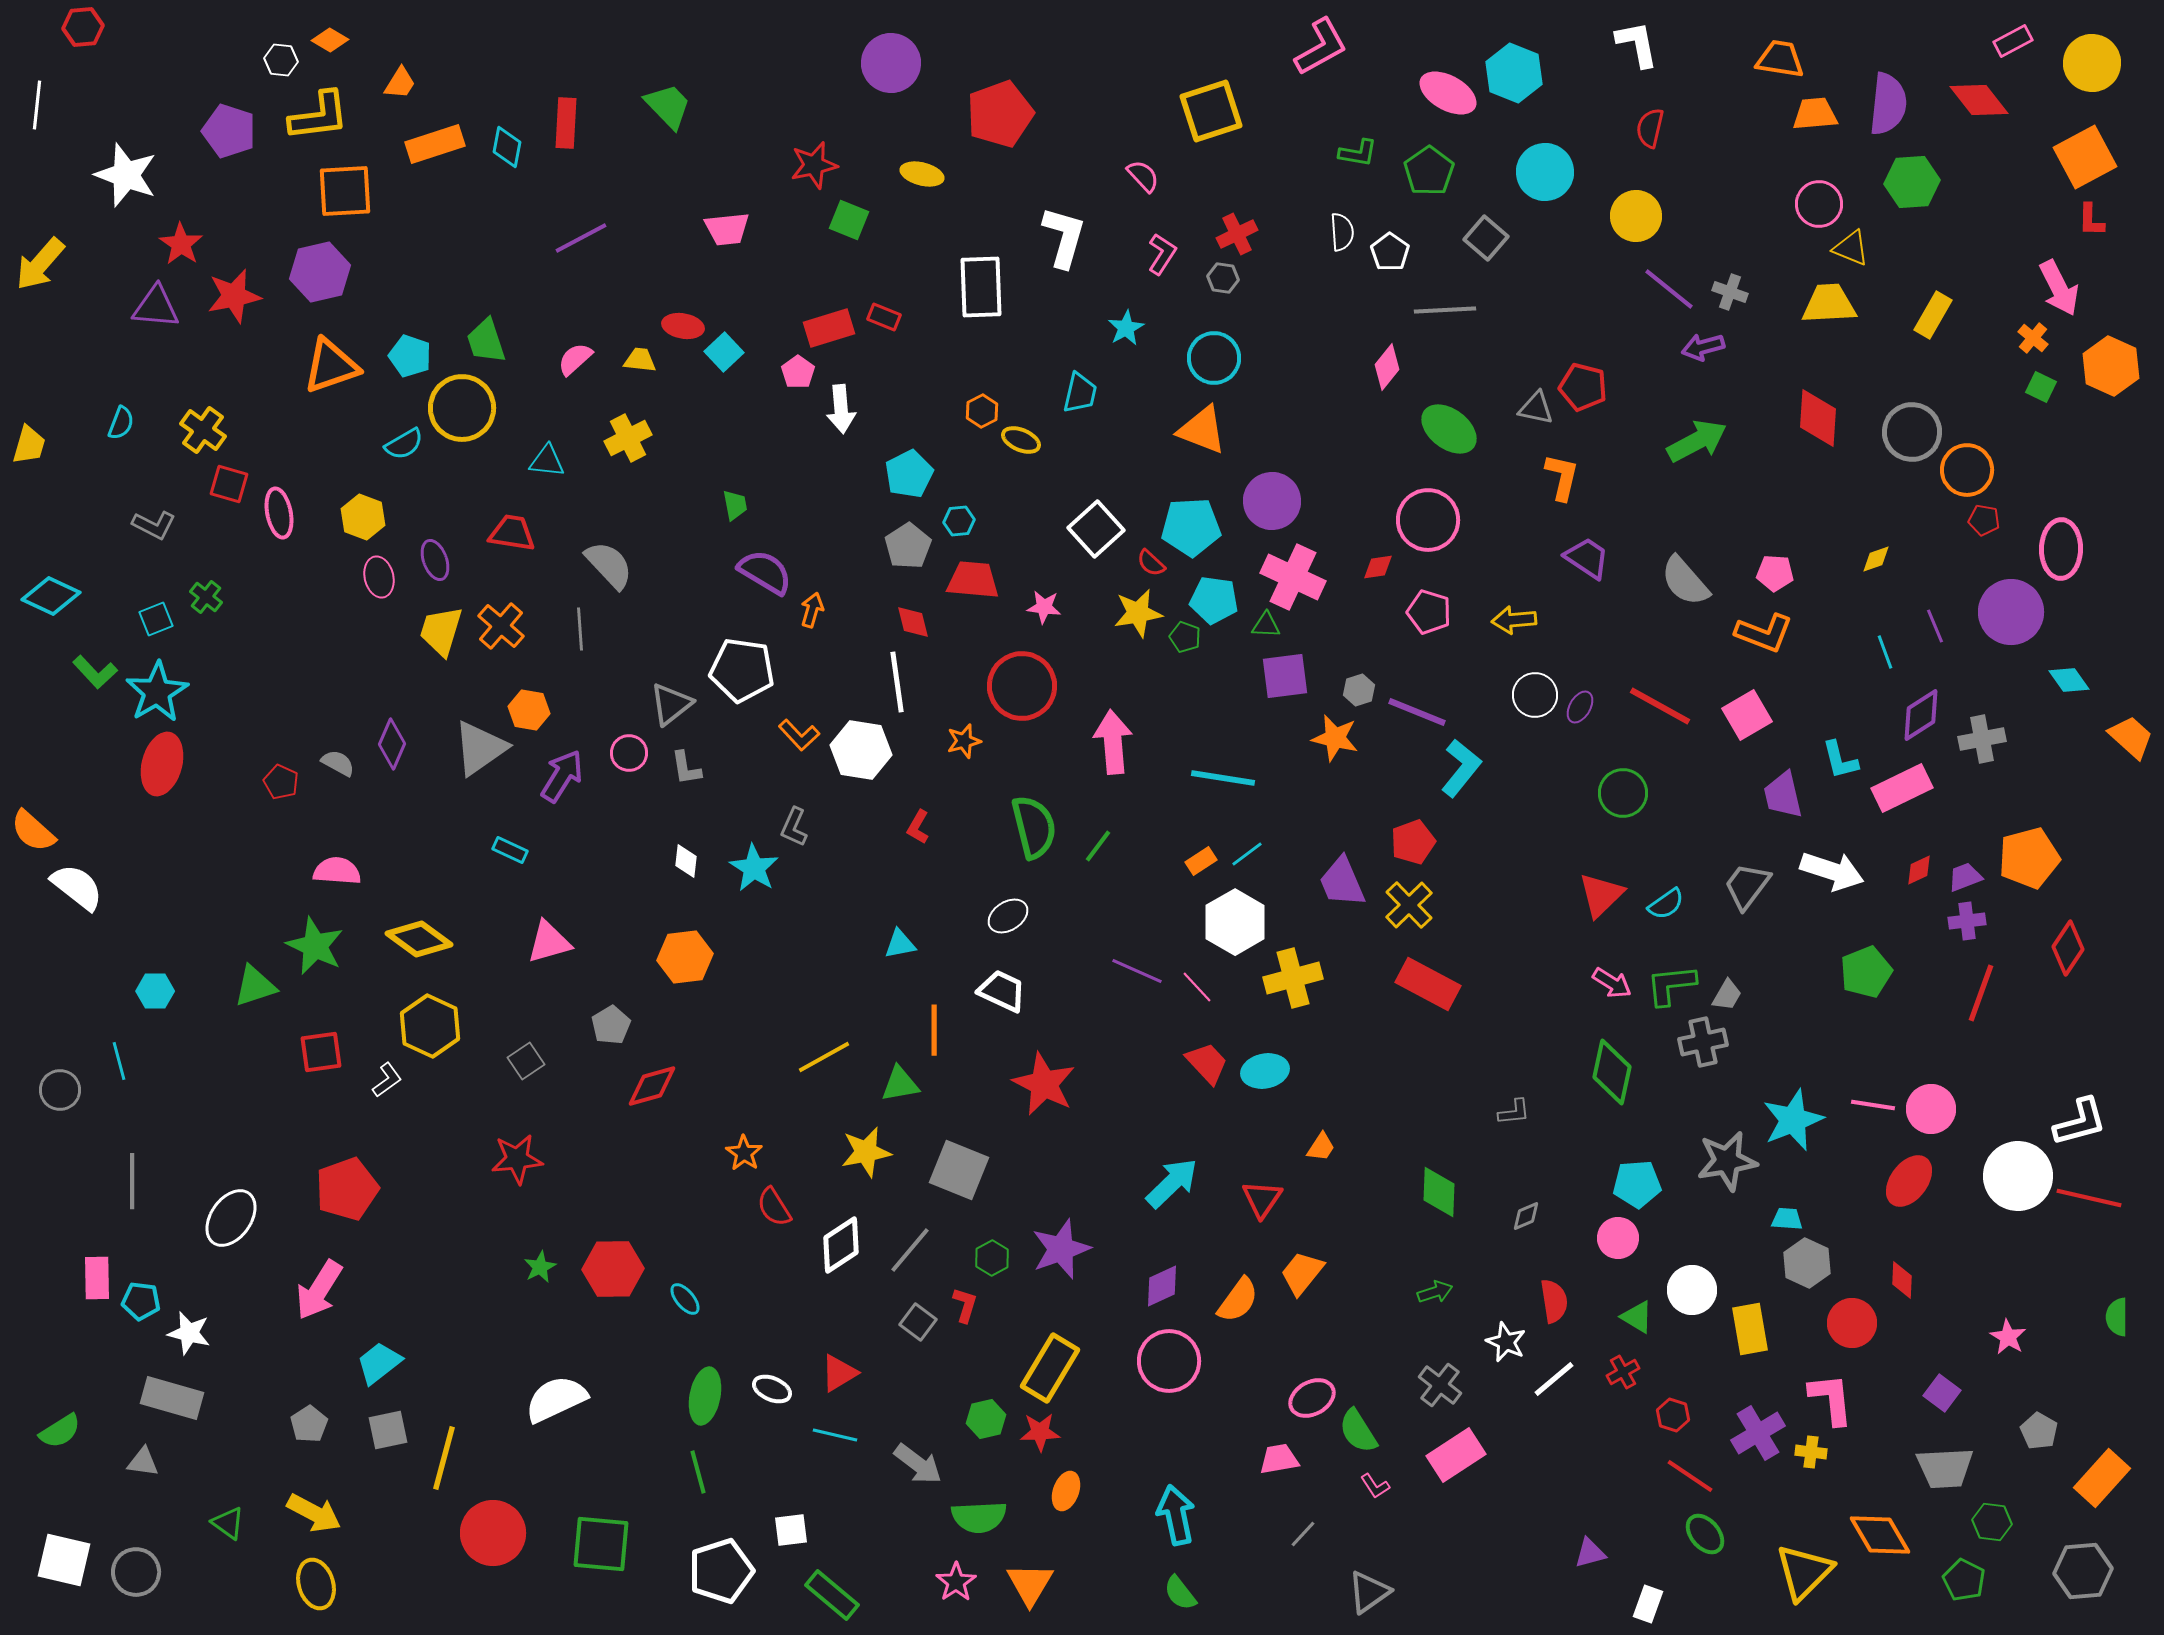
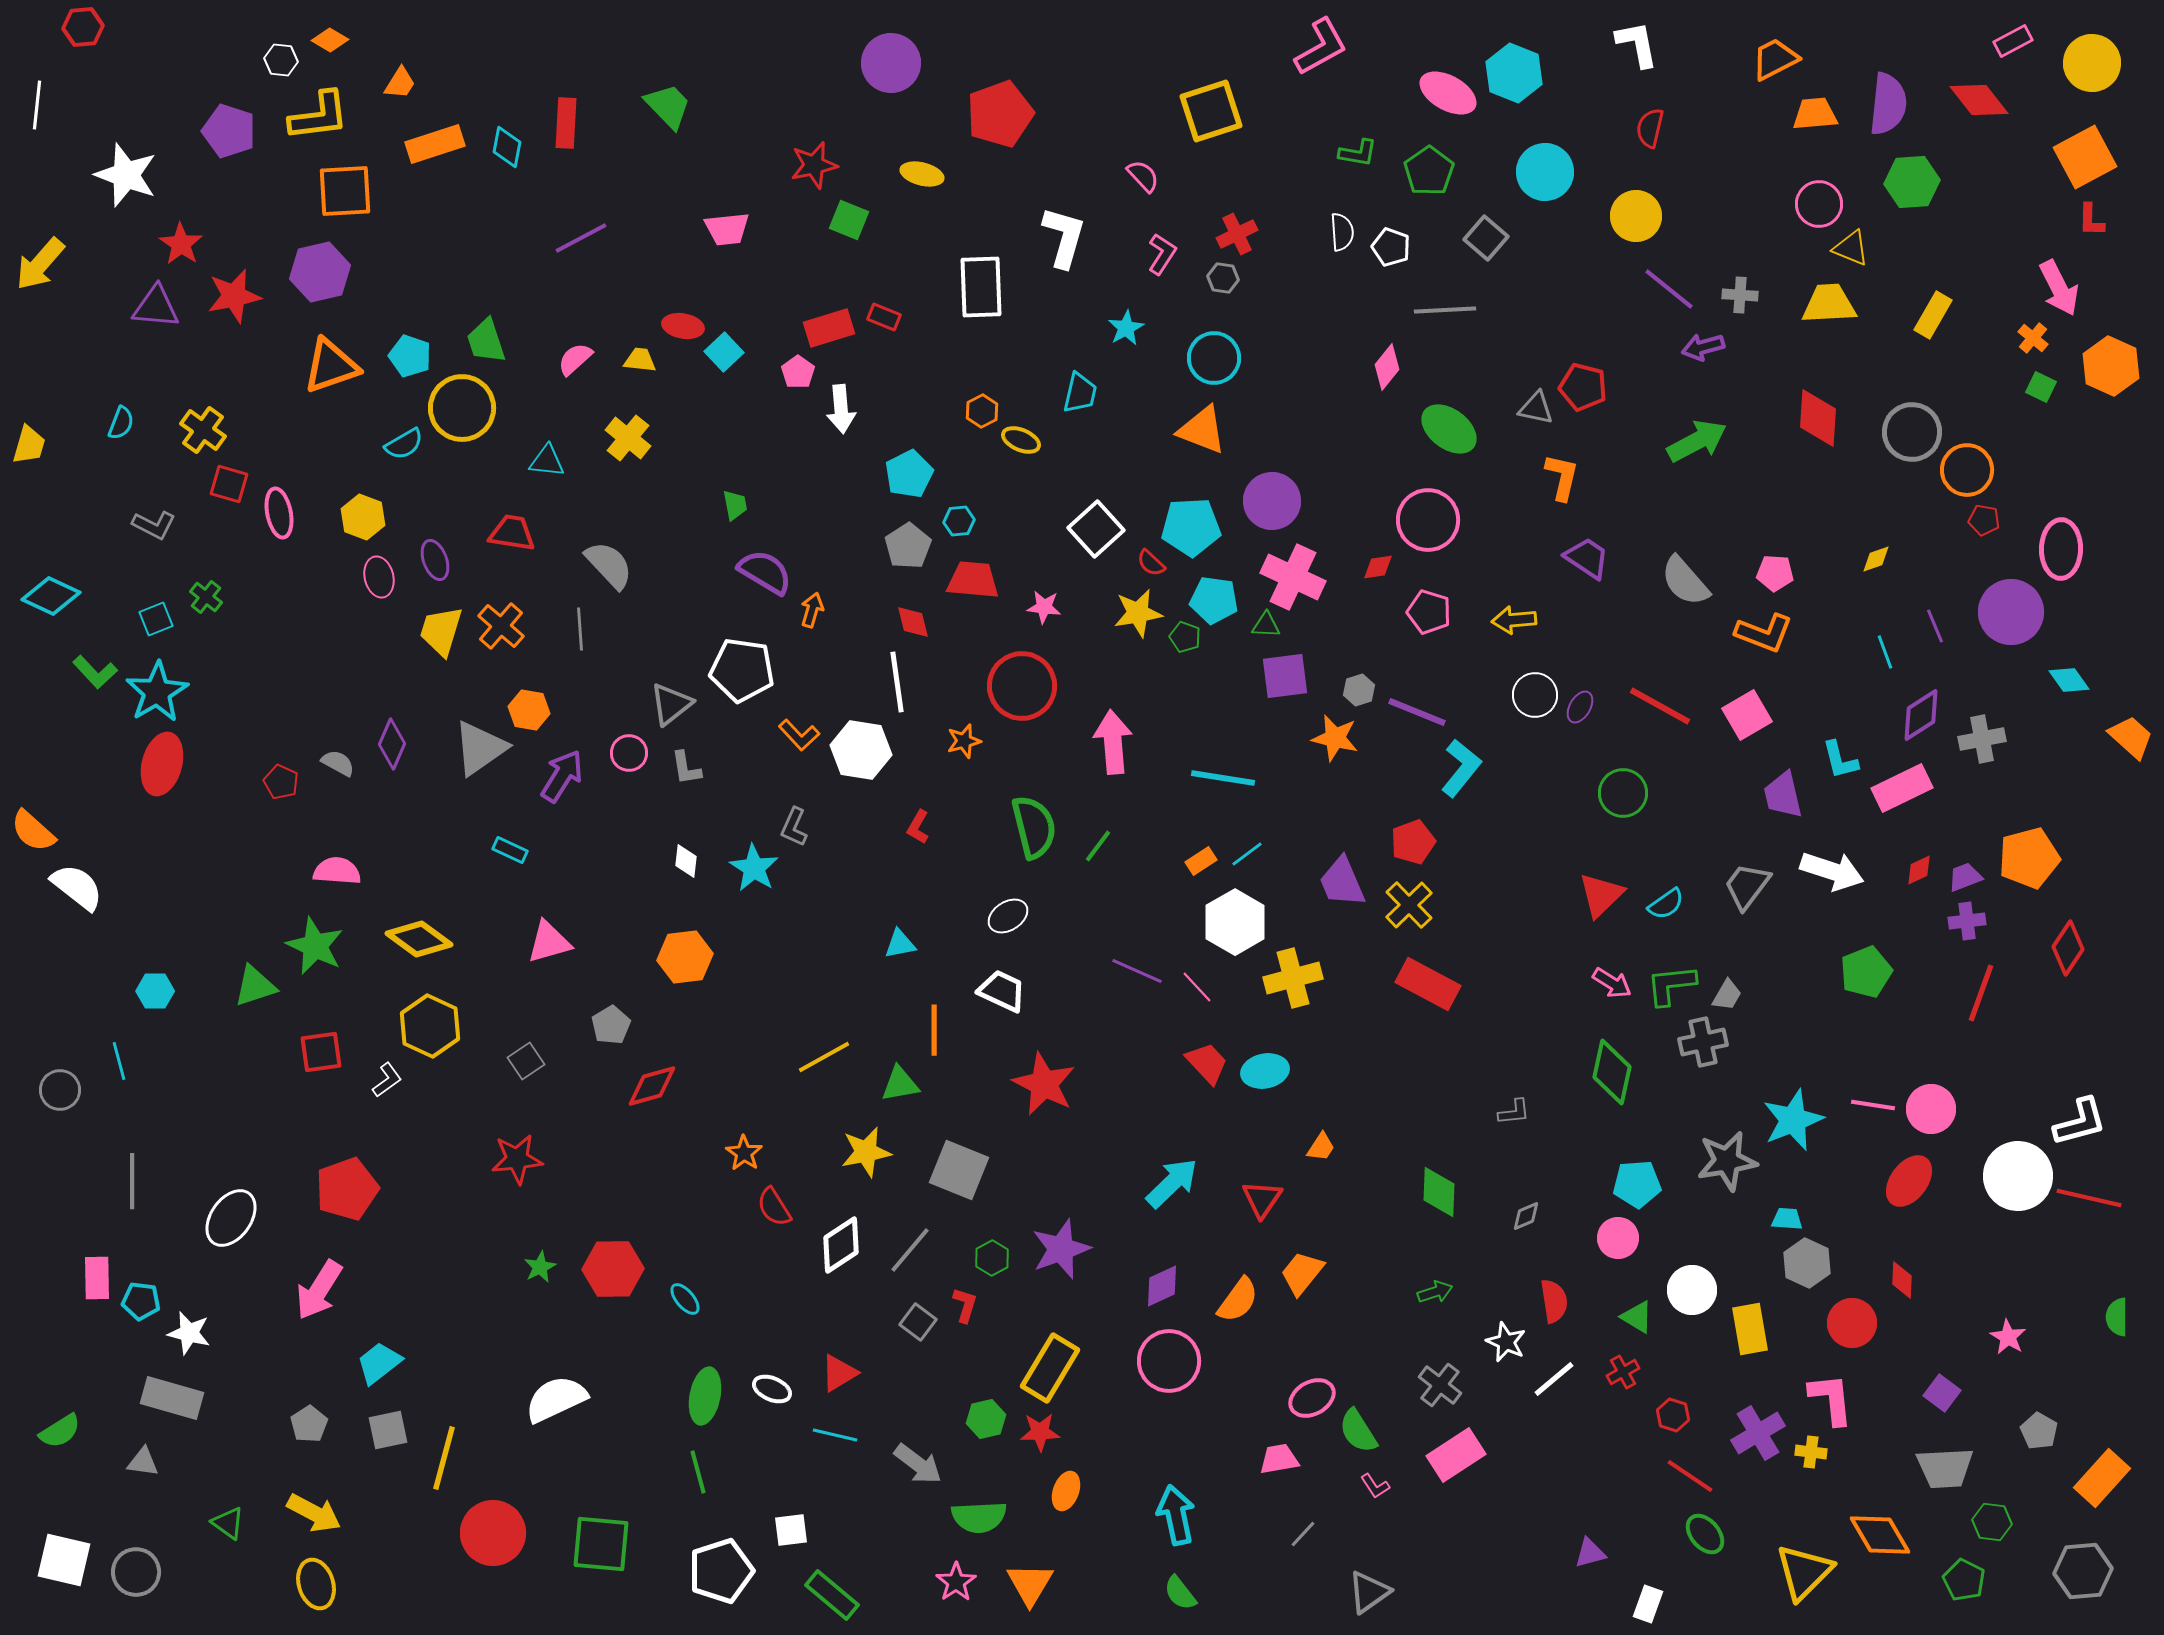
orange trapezoid at (1780, 59): moved 5 px left; rotated 36 degrees counterclockwise
white pentagon at (1390, 252): moved 1 px right, 5 px up; rotated 15 degrees counterclockwise
gray cross at (1730, 292): moved 10 px right, 3 px down; rotated 16 degrees counterclockwise
yellow cross at (628, 438): rotated 24 degrees counterclockwise
